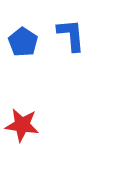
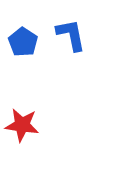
blue L-shape: rotated 6 degrees counterclockwise
